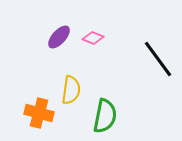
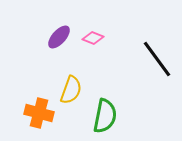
black line: moved 1 px left
yellow semicircle: rotated 12 degrees clockwise
